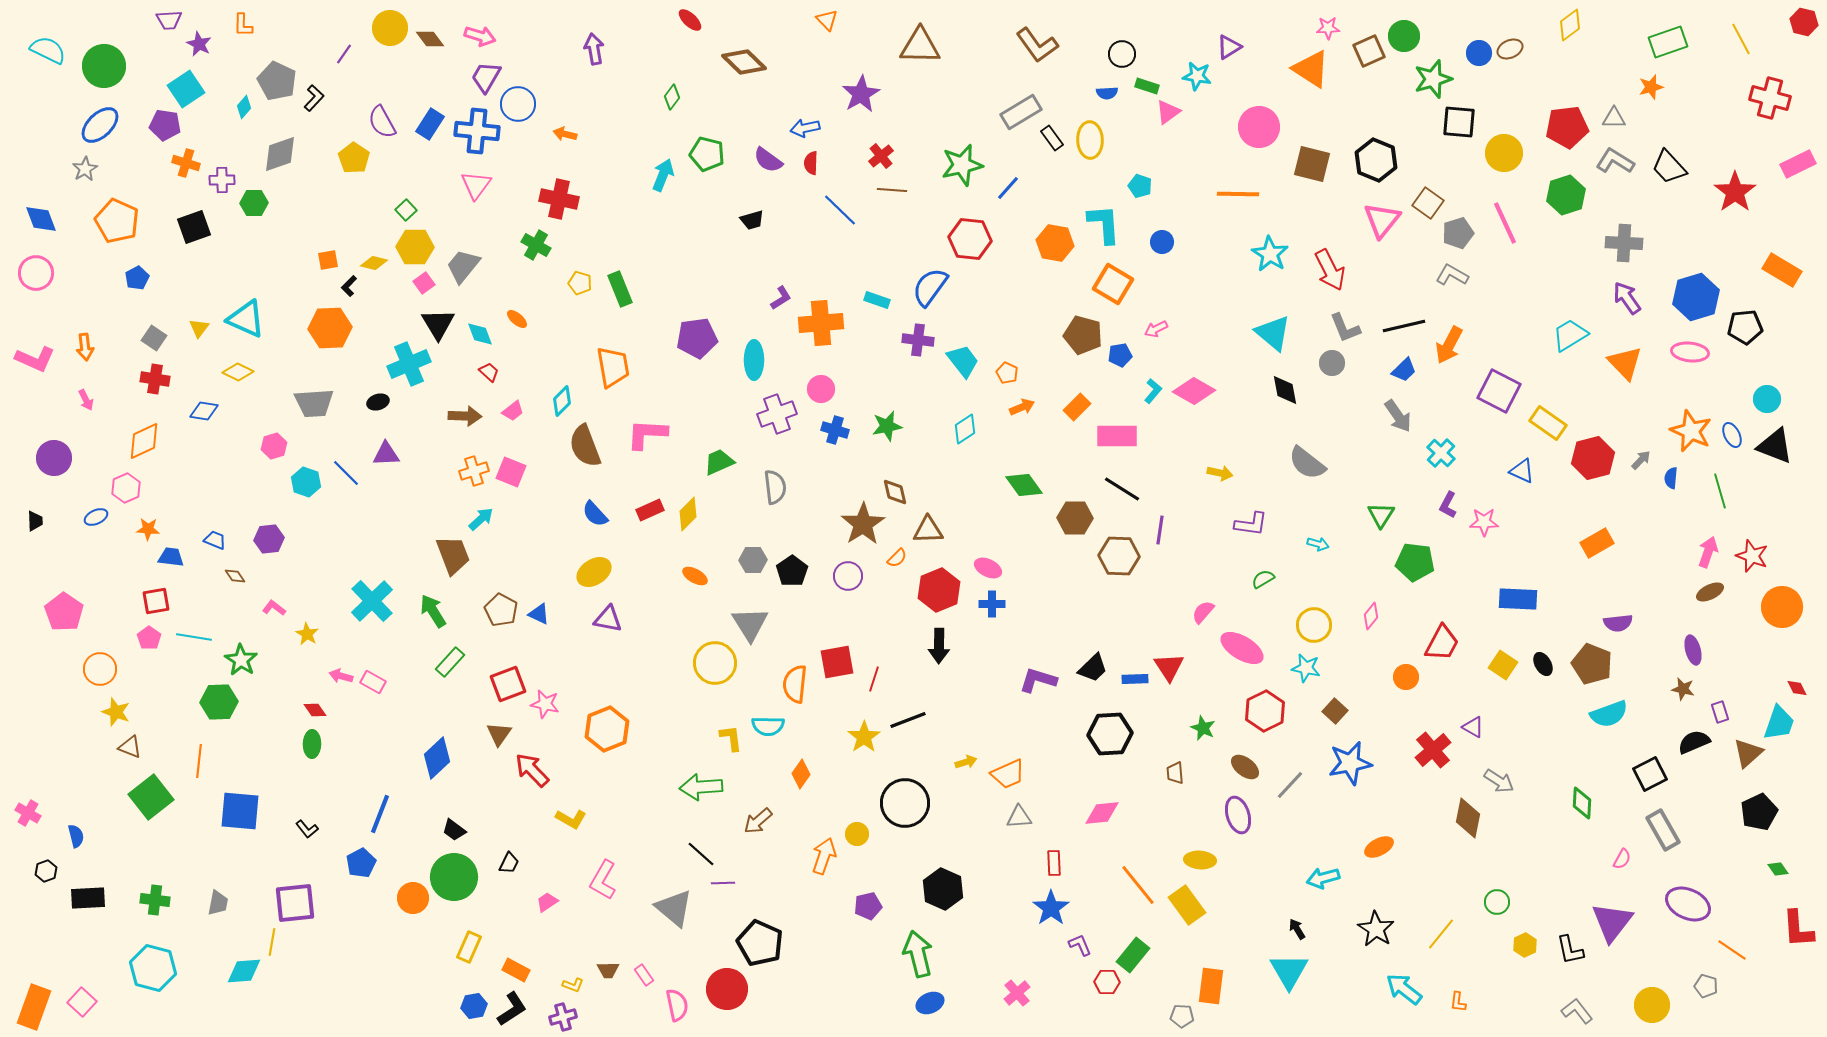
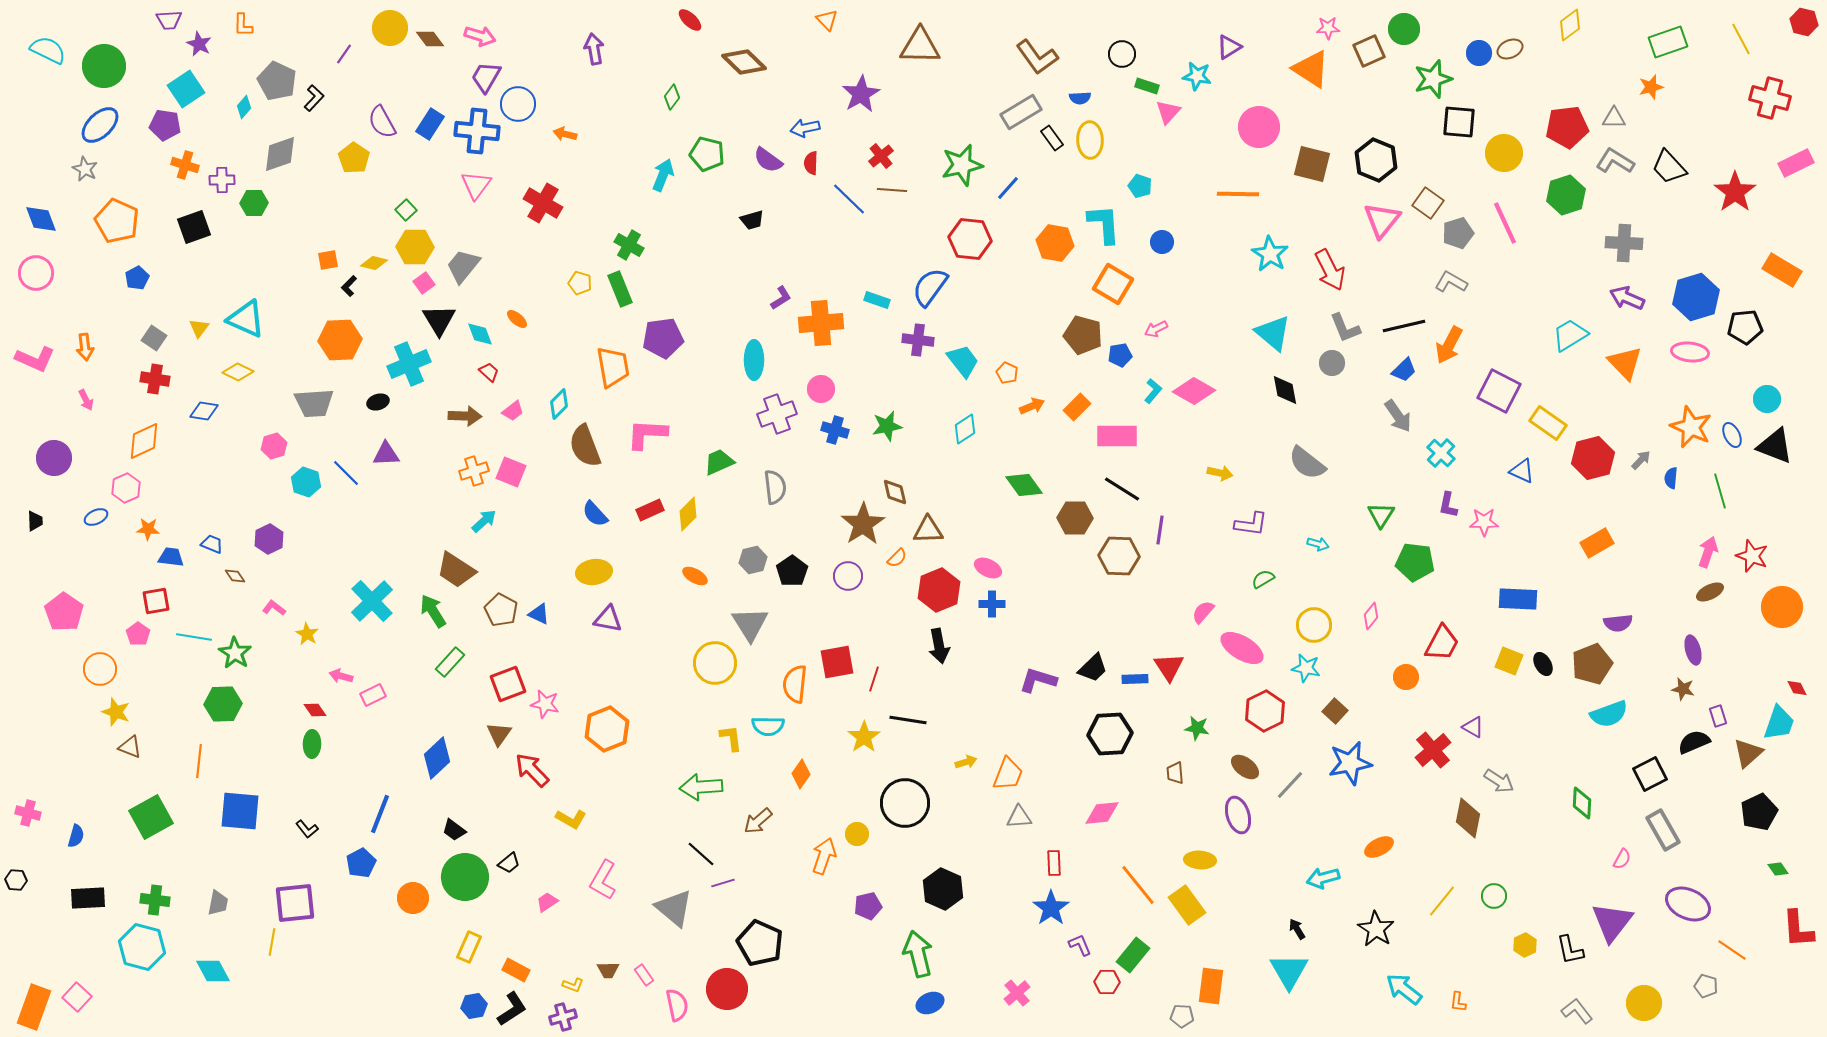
green circle at (1404, 36): moved 7 px up
brown L-shape at (1037, 45): moved 12 px down
blue semicircle at (1107, 93): moved 27 px left, 5 px down
pink triangle at (1168, 112): rotated 12 degrees counterclockwise
orange cross at (186, 163): moved 1 px left, 2 px down
pink rectangle at (1798, 164): moved 2 px left, 1 px up
gray star at (85, 169): rotated 15 degrees counterclockwise
red cross at (559, 199): moved 16 px left, 4 px down; rotated 18 degrees clockwise
blue line at (840, 210): moved 9 px right, 11 px up
green cross at (536, 245): moved 93 px right
gray L-shape at (1452, 275): moved 1 px left, 7 px down
purple arrow at (1627, 298): rotated 32 degrees counterclockwise
black triangle at (438, 324): moved 1 px right, 4 px up
orange hexagon at (330, 328): moved 10 px right, 12 px down
purple pentagon at (697, 338): moved 34 px left
cyan diamond at (562, 401): moved 3 px left, 3 px down
orange arrow at (1022, 407): moved 10 px right, 1 px up
orange star at (1691, 431): moved 4 px up
purple L-shape at (1448, 505): rotated 16 degrees counterclockwise
cyan arrow at (481, 519): moved 3 px right, 2 px down
purple hexagon at (269, 539): rotated 20 degrees counterclockwise
blue trapezoid at (215, 540): moved 3 px left, 4 px down
brown trapezoid at (453, 555): moved 3 px right, 15 px down; rotated 144 degrees clockwise
gray hexagon at (753, 560): rotated 12 degrees counterclockwise
yellow ellipse at (594, 572): rotated 24 degrees clockwise
pink pentagon at (149, 638): moved 11 px left, 4 px up
black arrow at (939, 646): rotated 12 degrees counterclockwise
green star at (241, 660): moved 6 px left, 7 px up
brown pentagon at (1592, 664): rotated 30 degrees clockwise
yellow square at (1503, 665): moved 6 px right, 4 px up; rotated 12 degrees counterclockwise
pink rectangle at (373, 682): moved 13 px down; rotated 55 degrees counterclockwise
green hexagon at (219, 702): moved 4 px right, 2 px down
purple rectangle at (1720, 712): moved 2 px left, 4 px down
black line at (908, 720): rotated 30 degrees clockwise
green star at (1203, 728): moved 6 px left; rotated 15 degrees counterclockwise
orange trapezoid at (1008, 774): rotated 45 degrees counterclockwise
green square at (151, 797): moved 20 px down; rotated 9 degrees clockwise
pink cross at (28, 813): rotated 15 degrees counterclockwise
blue semicircle at (76, 836): rotated 30 degrees clockwise
black trapezoid at (509, 863): rotated 25 degrees clockwise
black hexagon at (46, 871): moved 30 px left, 9 px down; rotated 25 degrees clockwise
green circle at (454, 877): moved 11 px right
purple line at (723, 883): rotated 15 degrees counterclockwise
green circle at (1497, 902): moved 3 px left, 6 px up
yellow line at (1441, 934): moved 1 px right, 33 px up
cyan hexagon at (153, 968): moved 11 px left, 21 px up
cyan diamond at (244, 971): moved 31 px left; rotated 66 degrees clockwise
pink square at (82, 1002): moved 5 px left, 5 px up
yellow circle at (1652, 1005): moved 8 px left, 2 px up
